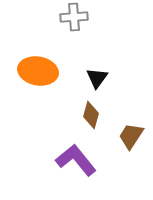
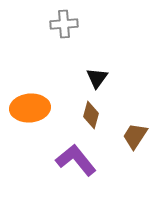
gray cross: moved 10 px left, 7 px down
orange ellipse: moved 8 px left, 37 px down; rotated 15 degrees counterclockwise
brown trapezoid: moved 4 px right
